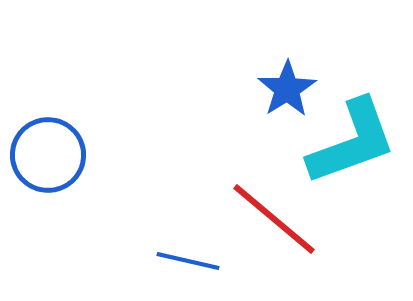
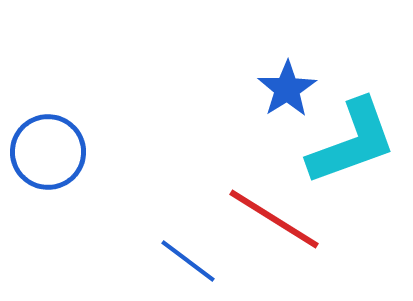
blue circle: moved 3 px up
red line: rotated 8 degrees counterclockwise
blue line: rotated 24 degrees clockwise
